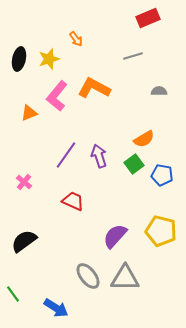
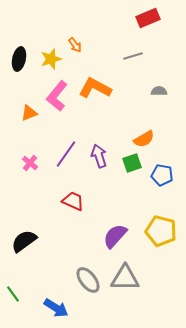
orange arrow: moved 1 px left, 6 px down
yellow star: moved 2 px right
orange L-shape: moved 1 px right
purple line: moved 1 px up
green square: moved 2 px left, 1 px up; rotated 18 degrees clockwise
pink cross: moved 6 px right, 19 px up
gray ellipse: moved 4 px down
